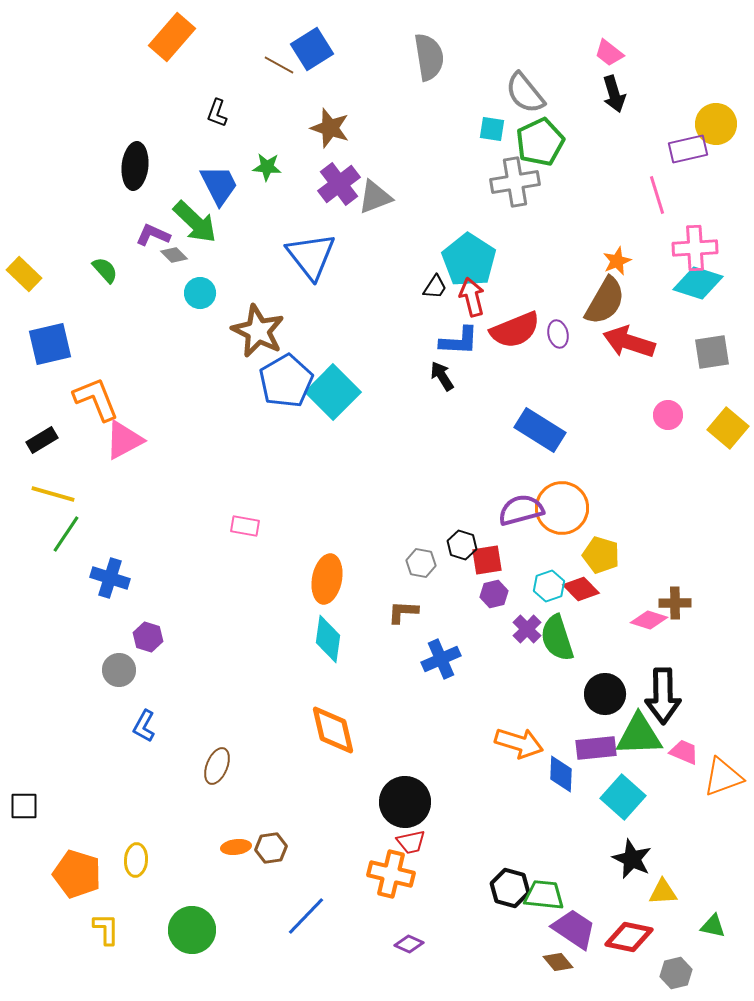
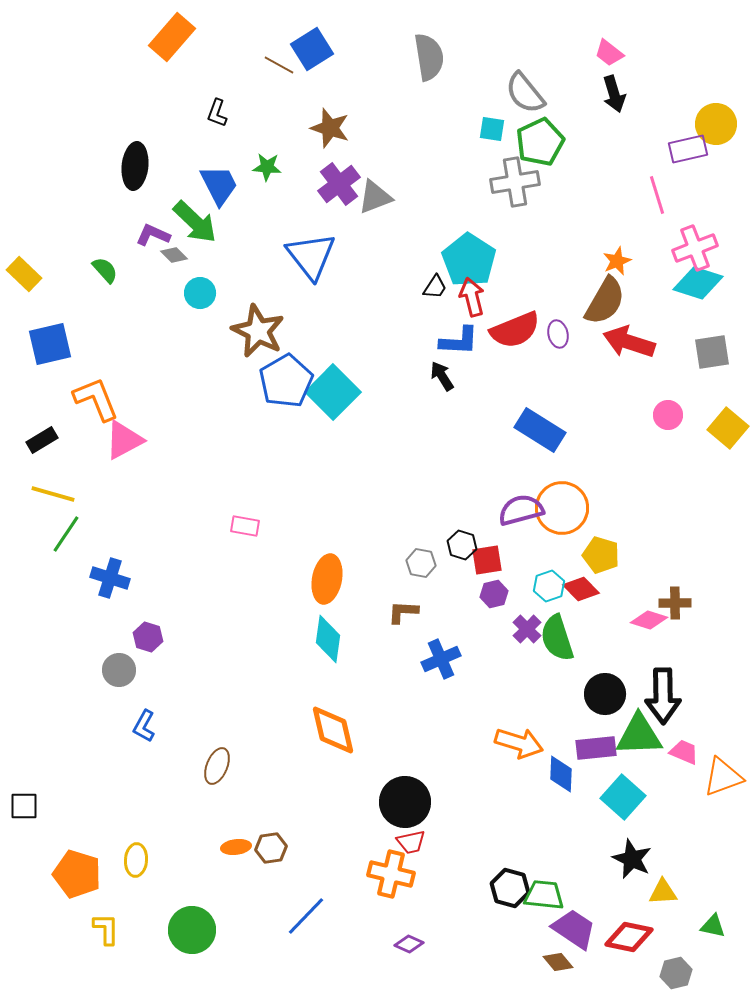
pink cross at (695, 248): rotated 18 degrees counterclockwise
